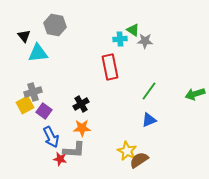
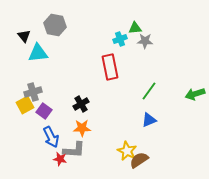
green triangle: moved 2 px right, 2 px up; rotated 40 degrees counterclockwise
cyan cross: rotated 16 degrees counterclockwise
